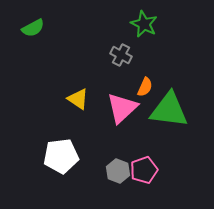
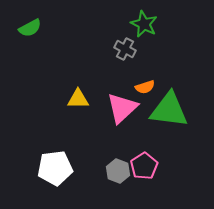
green semicircle: moved 3 px left
gray cross: moved 4 px right, 6 px up
orange semicircle: rotated 48 degrees clockwise
yellow triangle: rotated 35 degrees counterclockwise
white pentagon: moved 6 px left, 12 px down
pink pentagon: moved 4 px up; rotated 12 degrees counterclockwise
